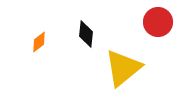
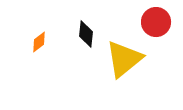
red circle: moved 2 px left
yellow triangle: moved 1 px right, 9 px up
